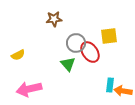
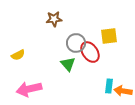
cyan rectangle: moved 1 px left, 1 px down
